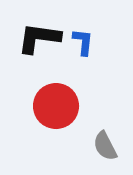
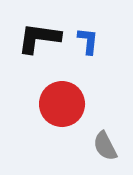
blue L-shape: moved 5 px right, 1 px up
red circle: moved 6 px right, 2 px up
